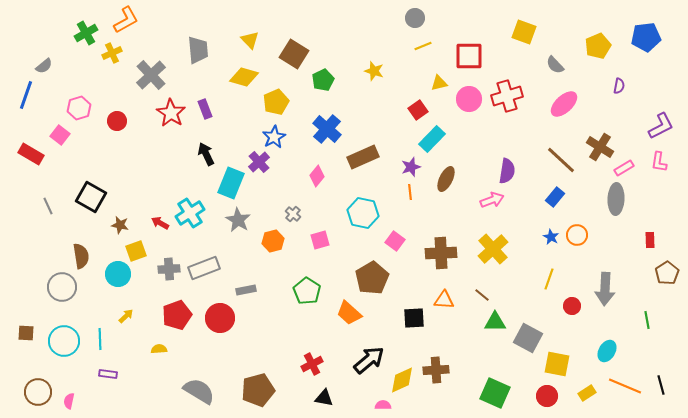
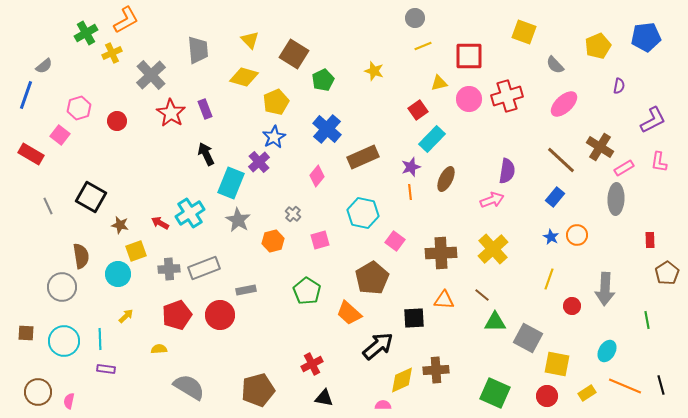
purple L-shape at (661, 126): moved 8 px left, 6 px up
red circle at (220, 318): moved 3 px up
black arrow at (369, 360): moved 9 px right, 14 px up
purple rectangle at (108, 374): moved 2 px left, 5 px up
gray semicircle at (199, 391): moved 10 px left, 4 px up
